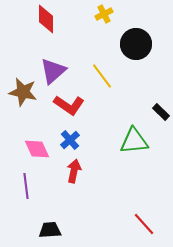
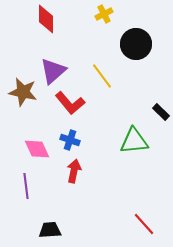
red L-shape: moved 1 px right, 2 px up; rotated 16 degrees clockwise
blue cross: rotated 30 degrees counterclockwise
